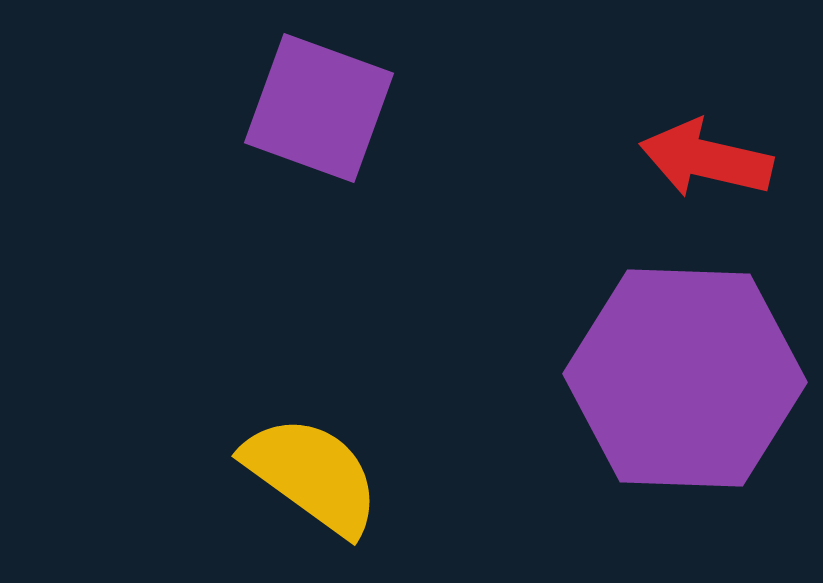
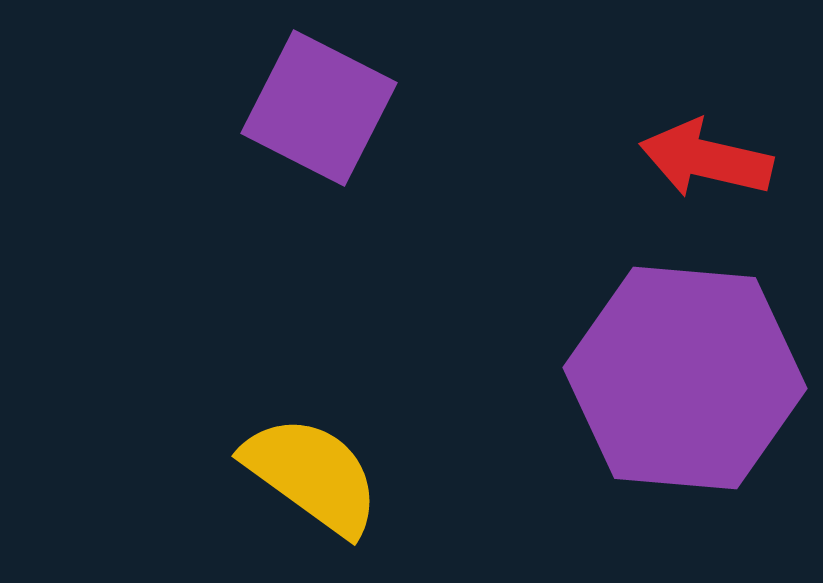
purple square: rotated 7 degrees clockwise
purple hexagon: rotated 3 degrees clockwise
